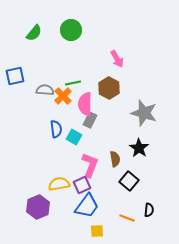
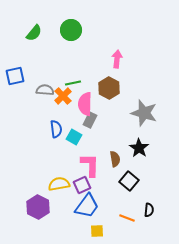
pink arrow: rotated 144 degrees counterclockwise
pink L-shape: rotated 20 degrees counterclockwise
purple hexagon: rotated 10 degrees counterclockwise
